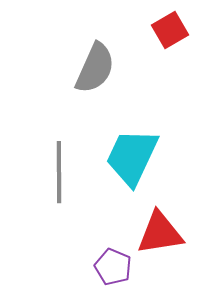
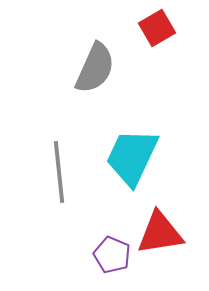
red square: moved 13 px left, 2 px up
gray line: rotated 6 degrees counterclockwise
purple pentagon: moved 1 px left, 12 px up
